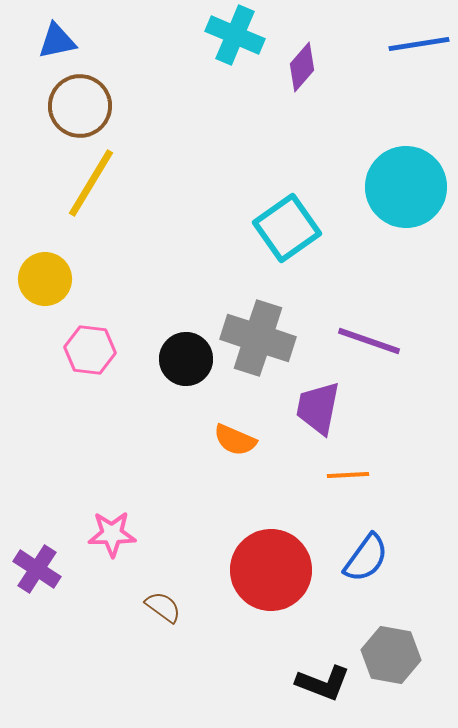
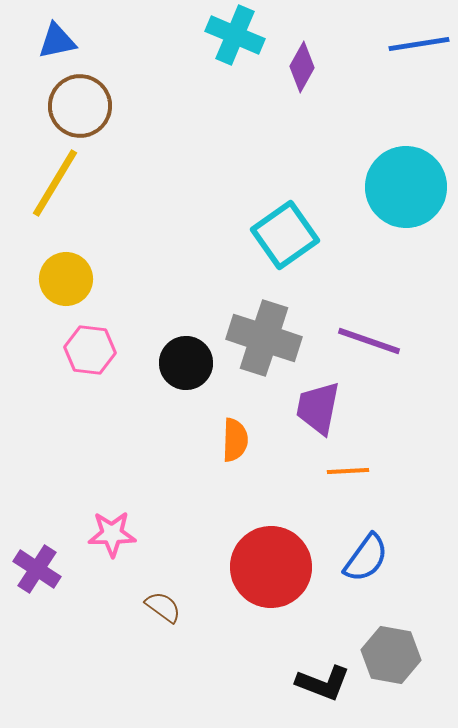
purple diamond: rotated 12 degrees counterclockwise
yellow line: moved 36 px left
cyan square: moved 2 px left, 7 px down
yellow circle: moved 21 px right
gray cross: moved 6 px right
black circle: moved 4 px down
orange semicircle: rotated 111 degrees counterclockwise
orange line: moved 4 px up
red circle: moved 3 px up
